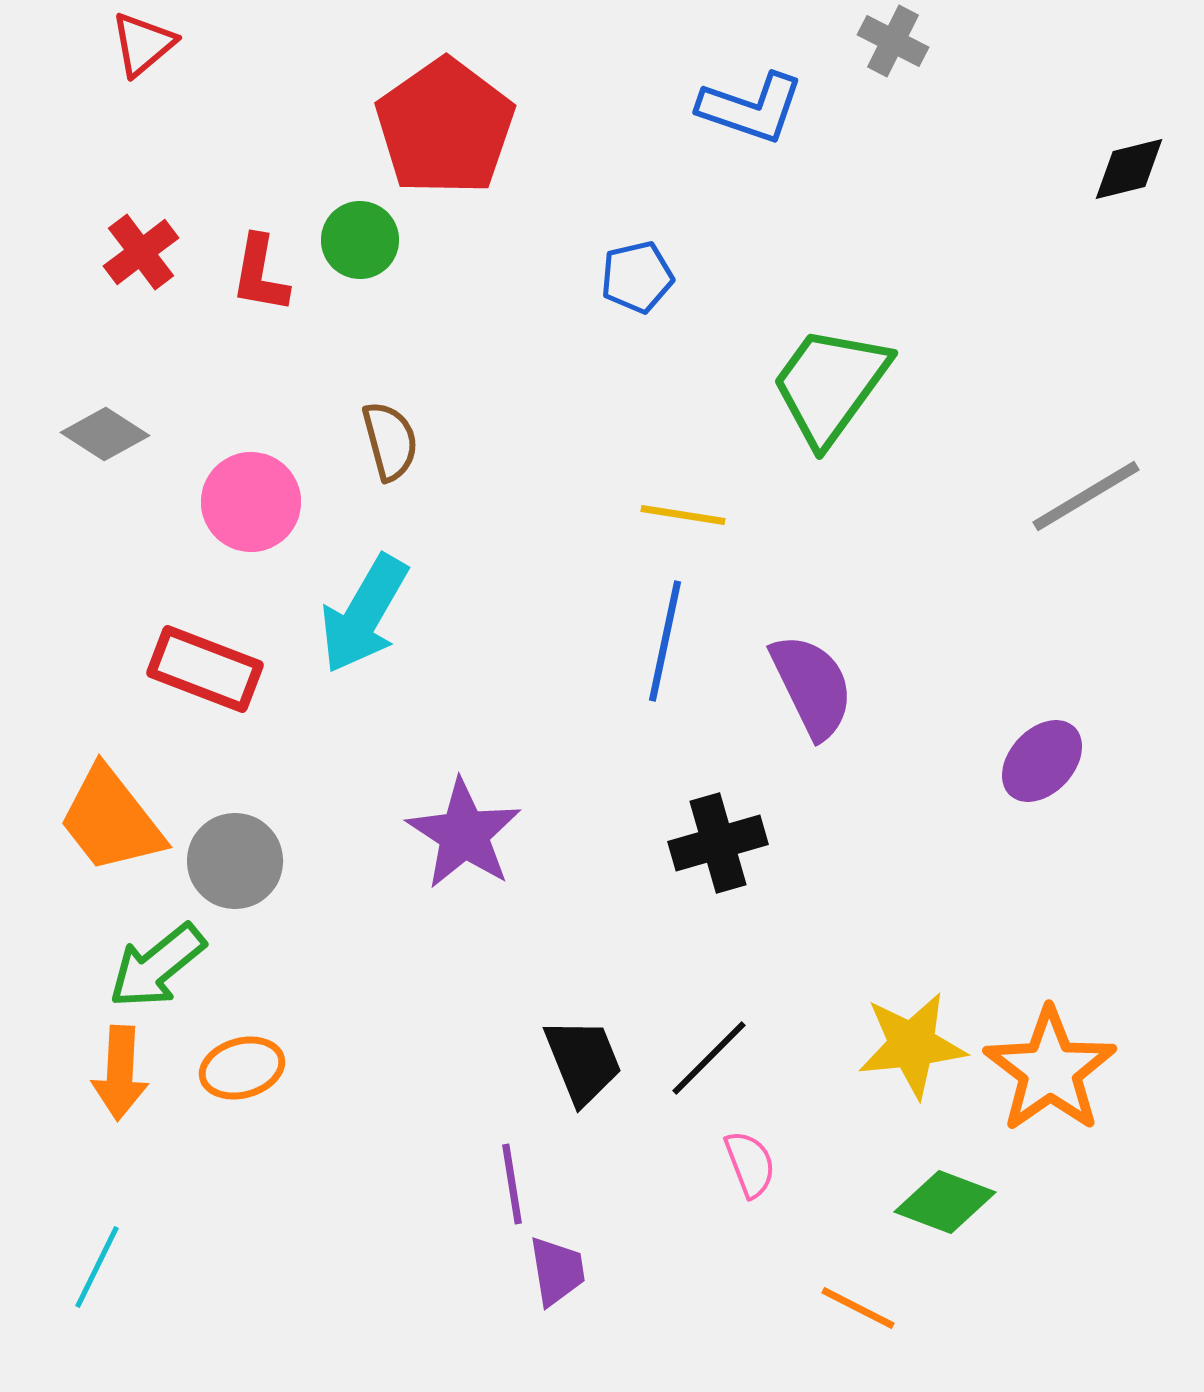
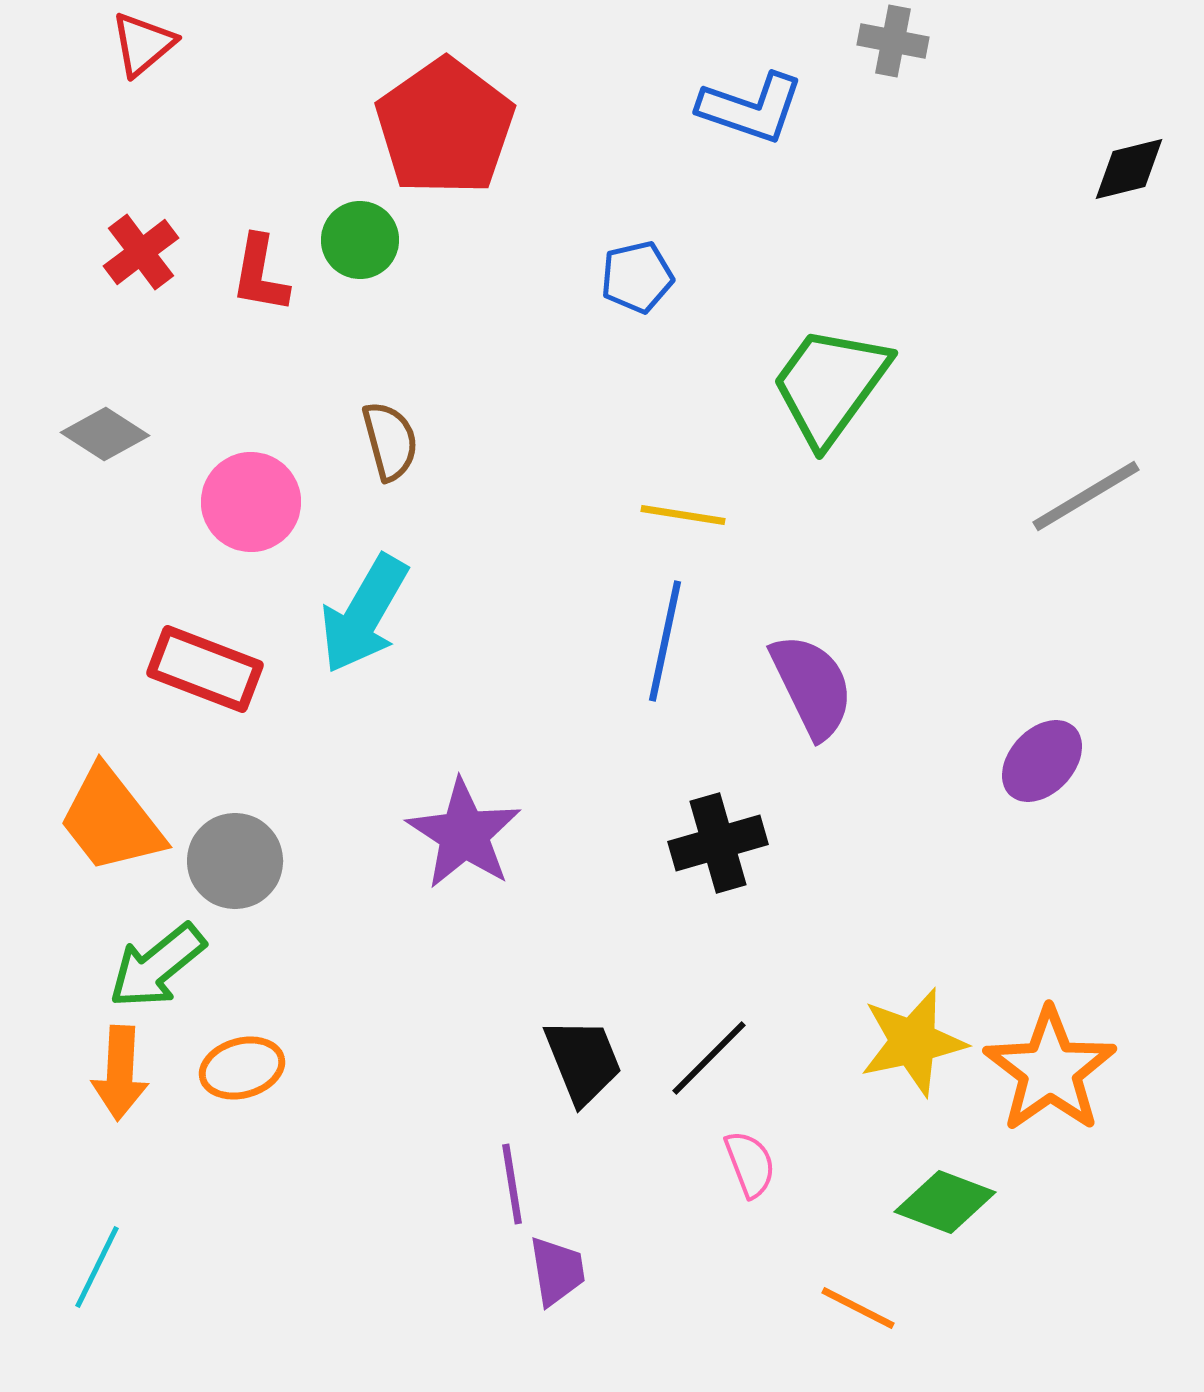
gray cross: rotated 16 degrees counterclockwise
yellow star: moved 1 px right, 3 px up; rotated 6 degrees counterclockwise
